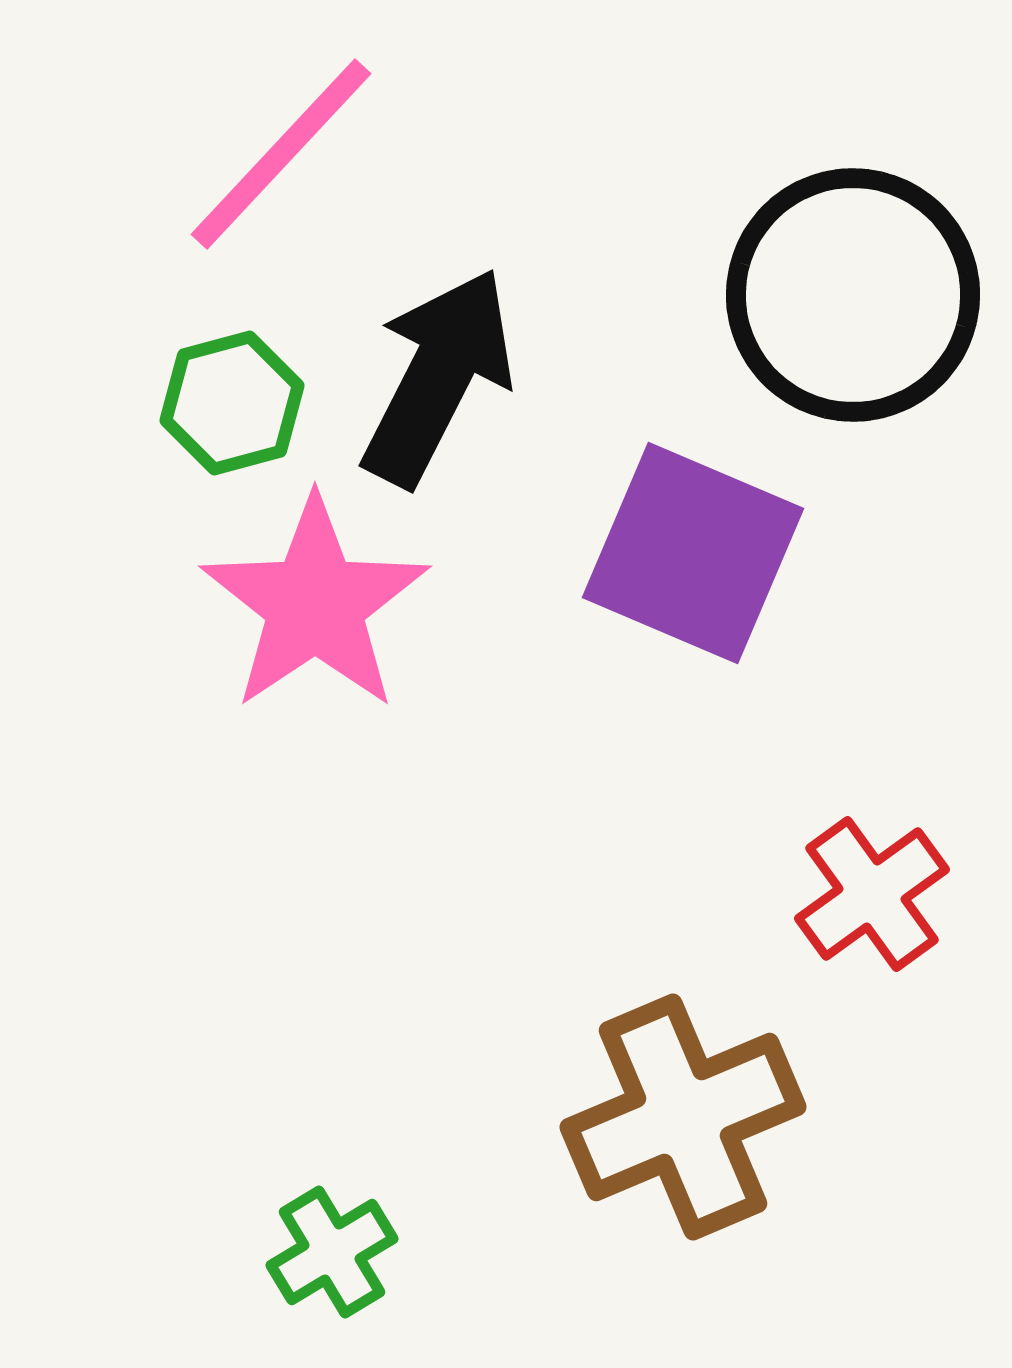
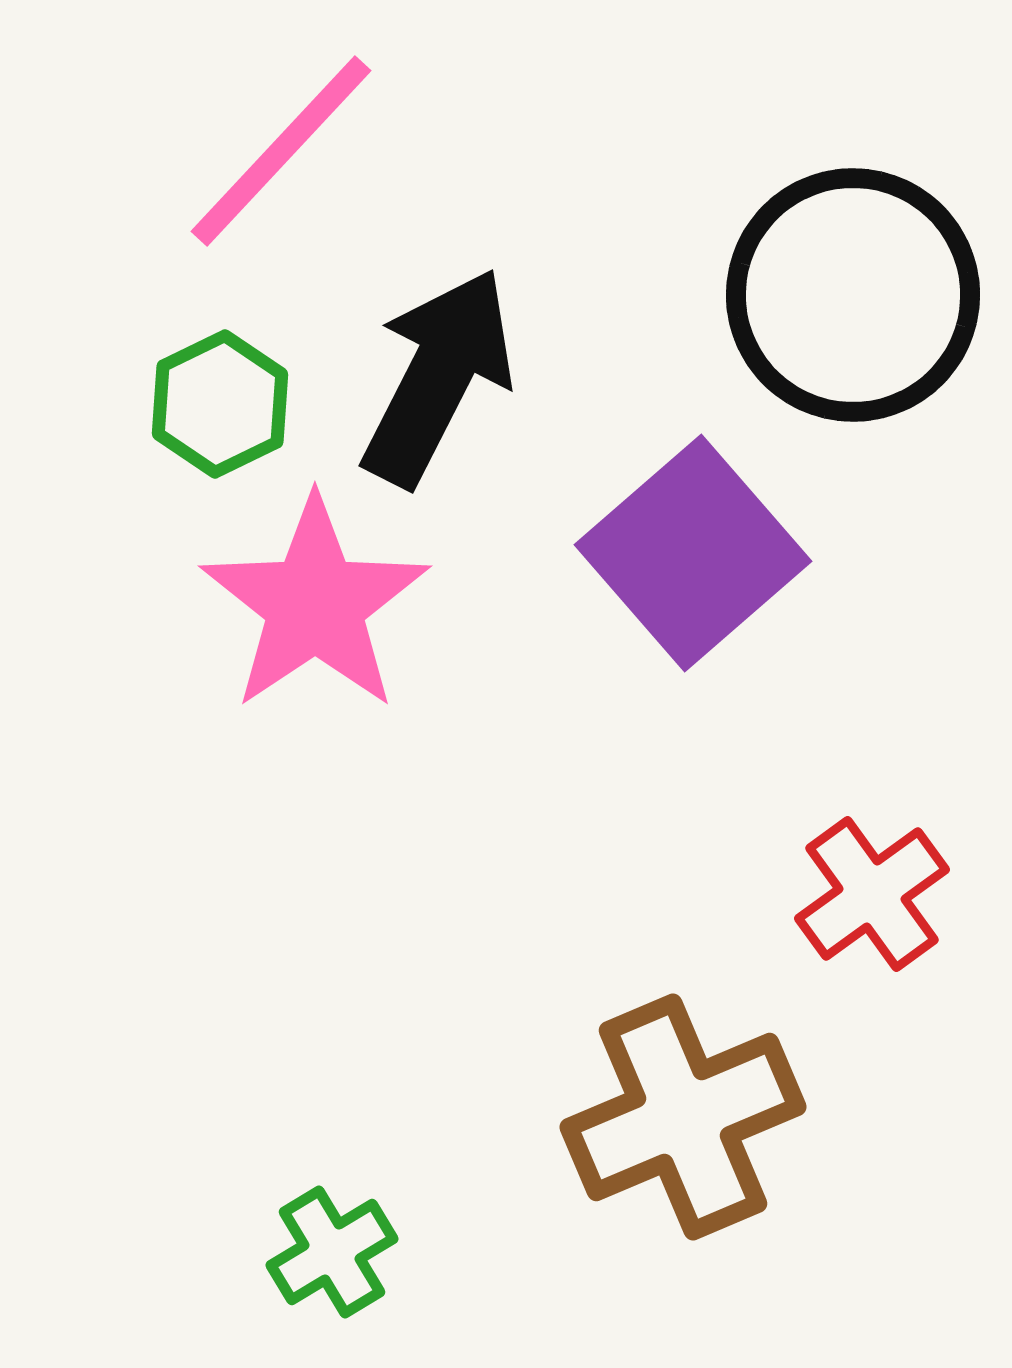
pink line: moved 3 px up
green hexagon: moved 12 px left, 1 px down; rotated 11 degrees counterclockwise
purple square: rotated 26 degrees clockwise
